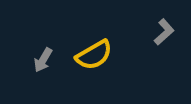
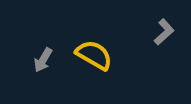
yellow semicircle: rotated 120 degrees counterclockwise
